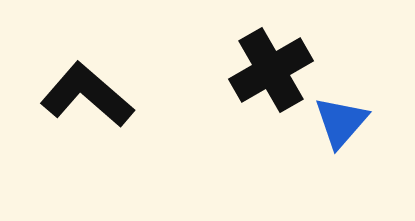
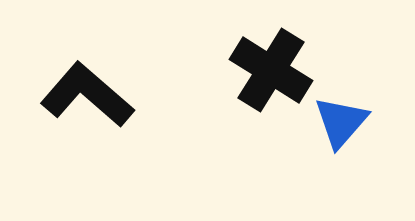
black cross: rotated 28 degrees counterclockwise
